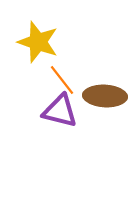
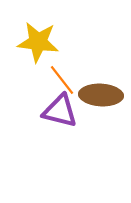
yellow star: rotated 12 degrees counterclockwise
brown ellipse: moved 4 px left, 1 px up
